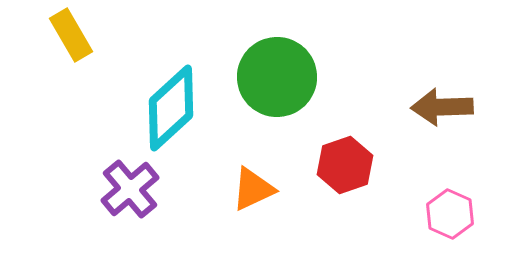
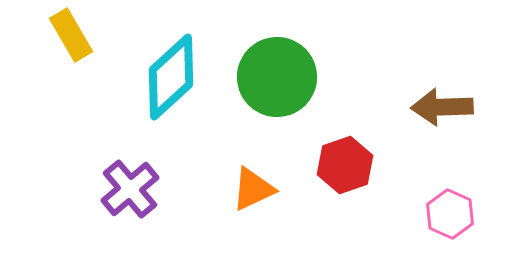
cyan diamond: moved 31 px up
